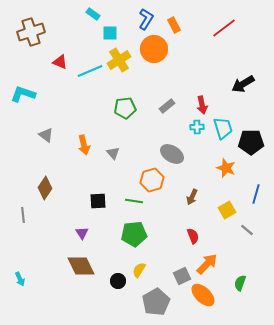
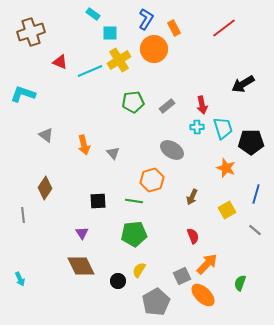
orange rectangle at (174, 25): moved 3 px down
green pentagon at (125, 108): moved 8 px right, 6 px up
gray ellipse at (172, 154): moved 4 px up
gray line at (247, 230): moved 8 px right
